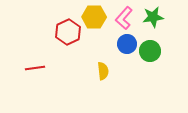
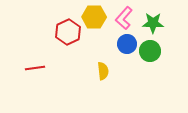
green star: moved 6 px down; rotated 10 degrees clockwise
